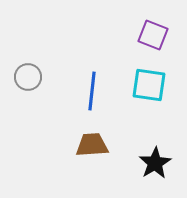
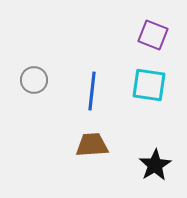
gray circle: moved 6 px right, 3 px down
black star: moved 2 px down
